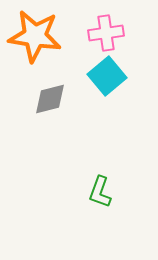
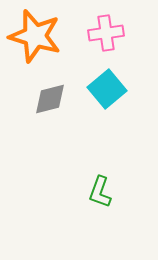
orange star: rotated 8 degrees clockwise
cyan square: moved 13 px down
